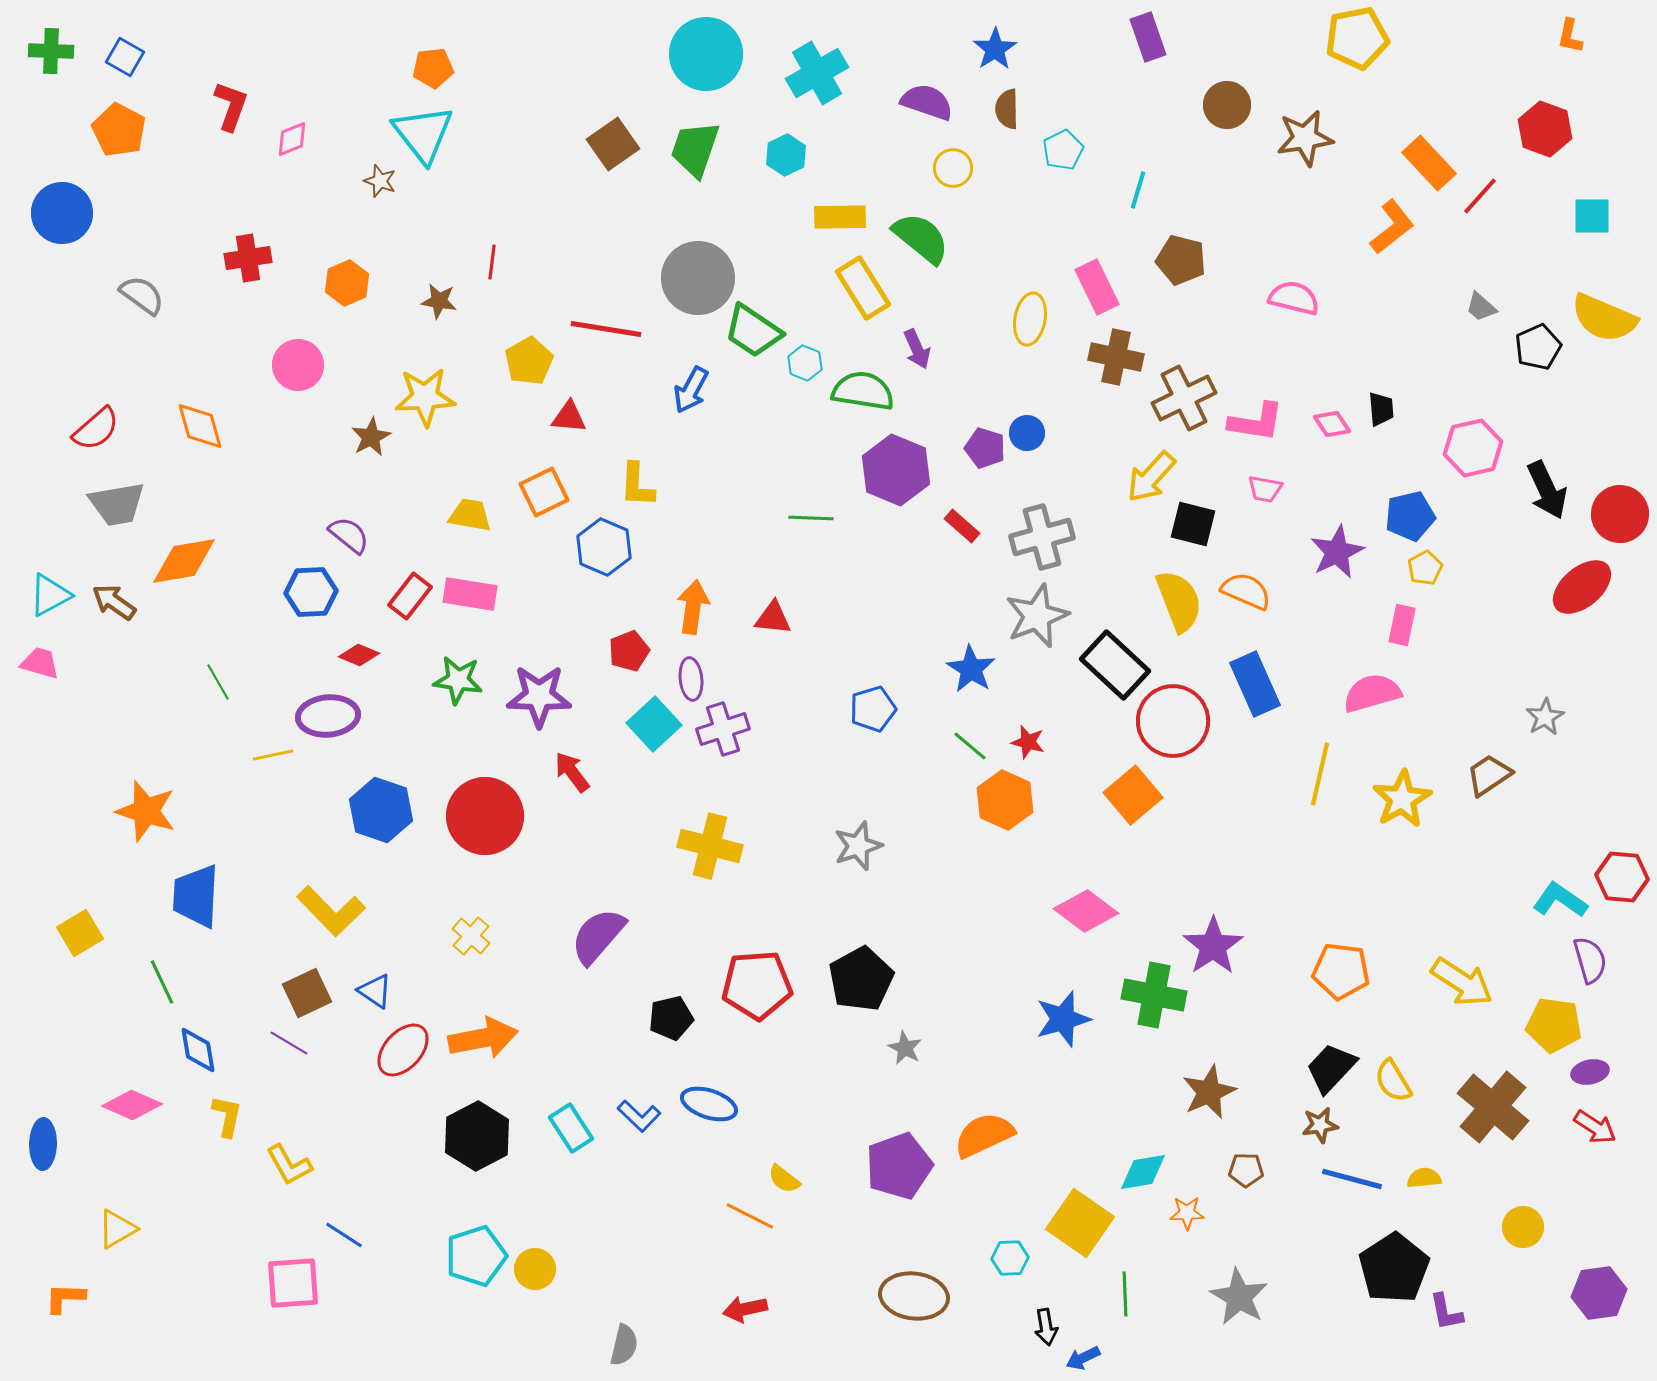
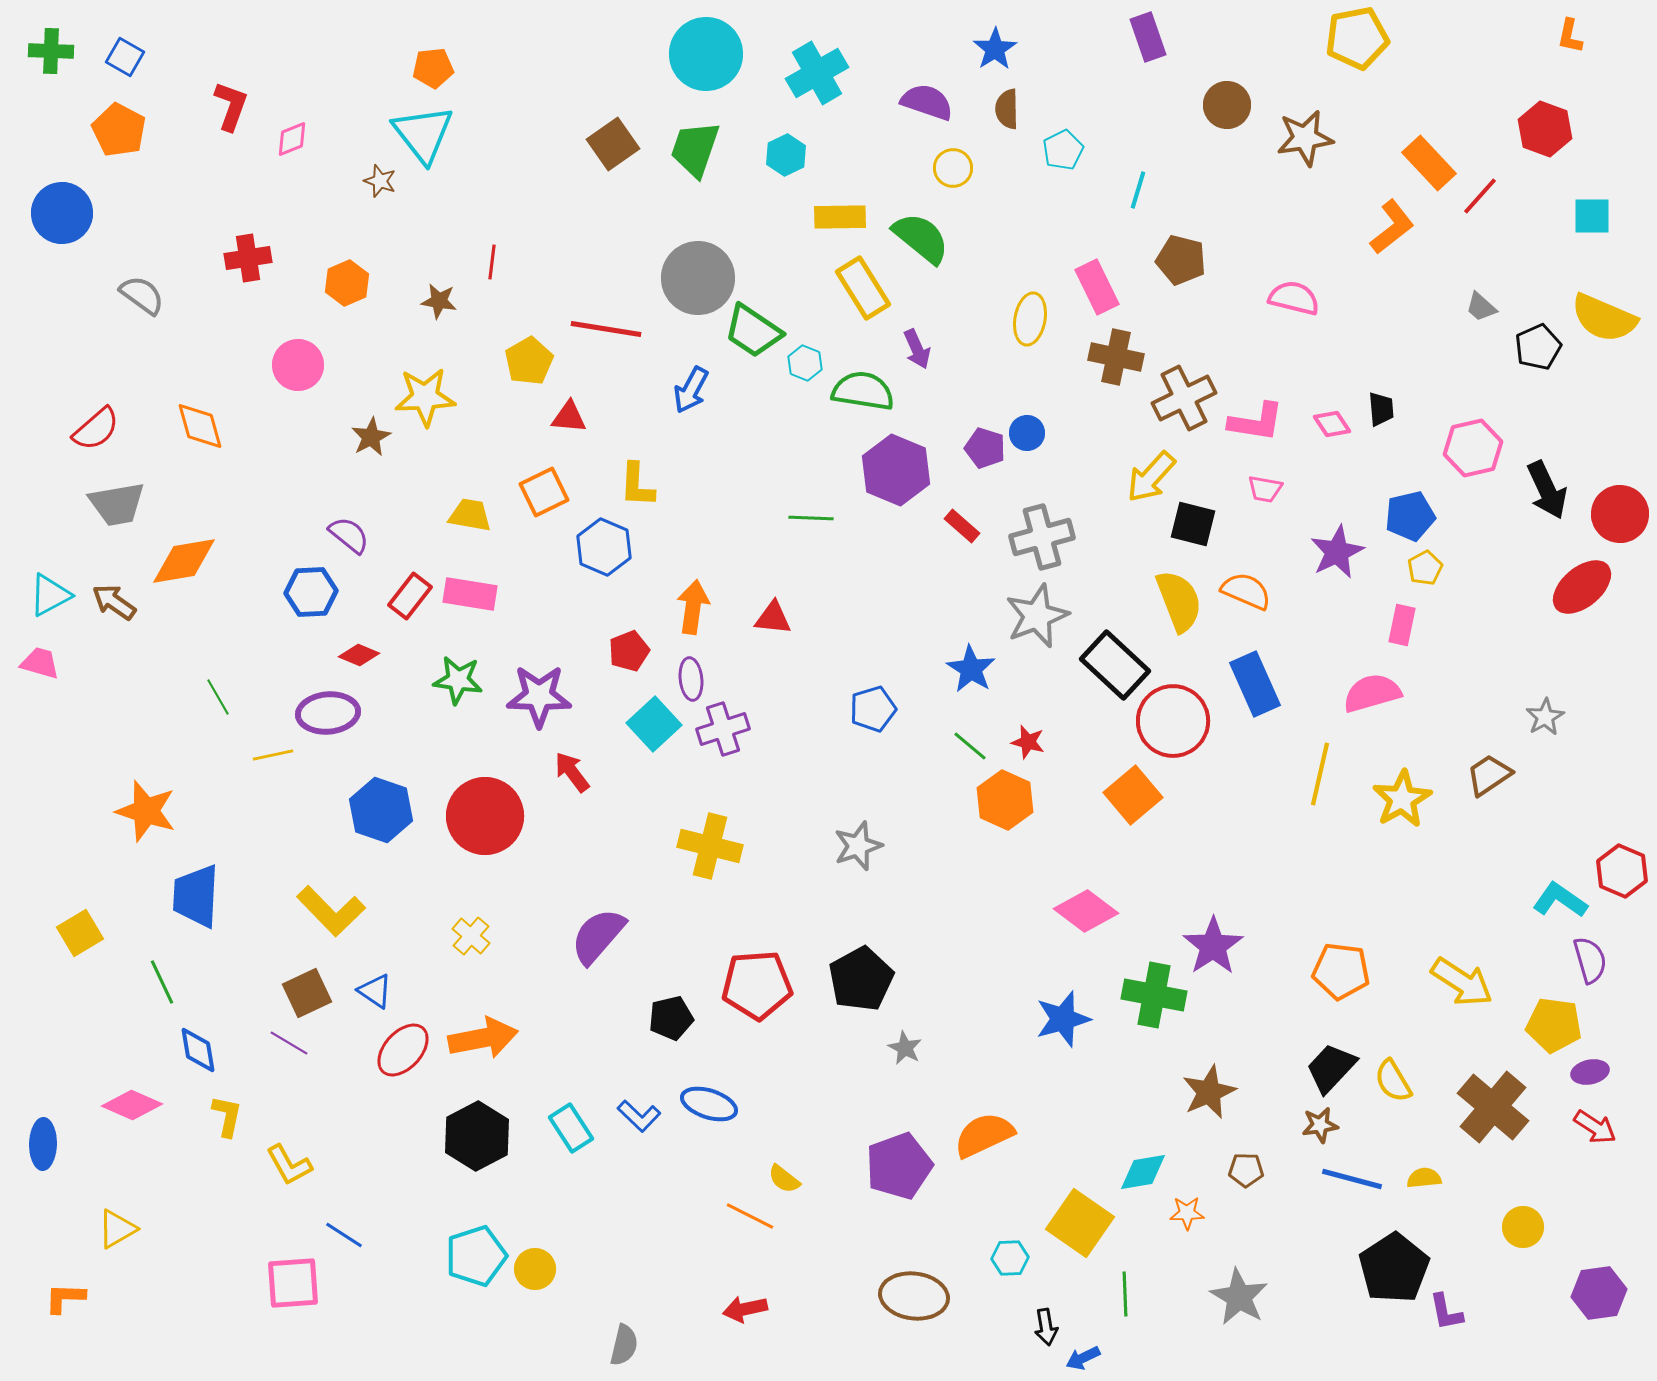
green line at (218, 682): moved 15 px down
purple ellipse at (328, 716): moved 3 px up
red hexagon at (1622, 877): moved 6 px up; rotated 18 degrees clockwise
